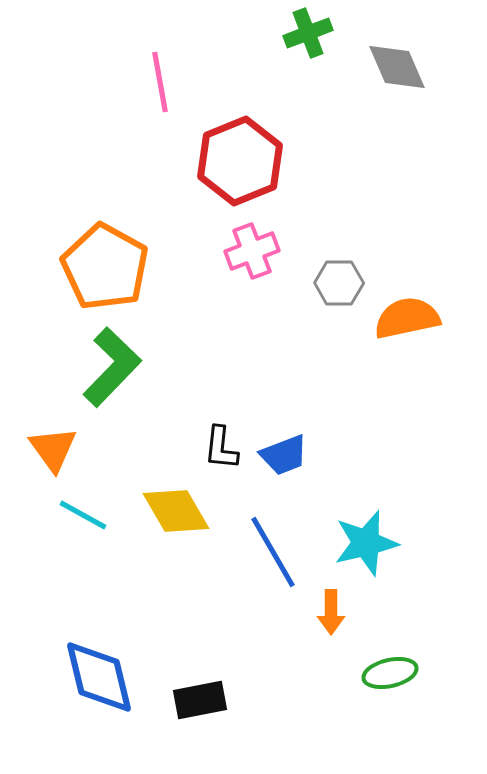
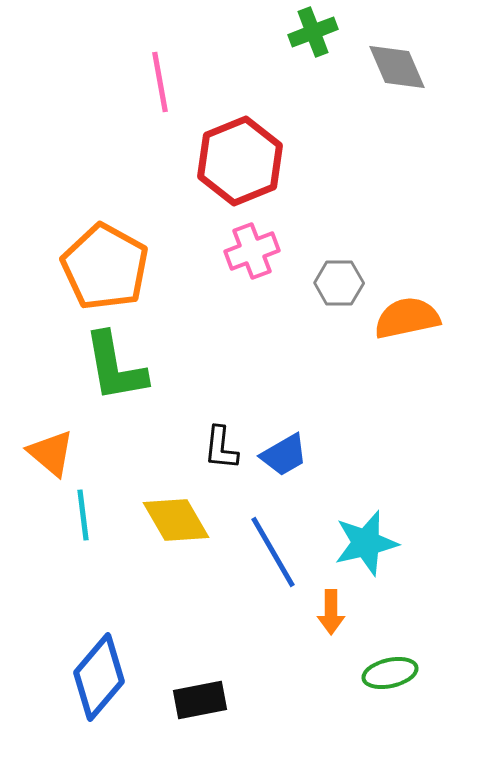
green cross: moved 5 px right, 1 px up
green L-shape: moved 3 px right; rotated 126 degrees clockwise
orange triangle: moved 2 px left, 4 px down; rotated 14 degrees counterclockwise
blue trapezoid: rotated 9 degrees counterclockwise
yellow diamond: moved 9 px down
cyan line: rotated 54 degrees clockwise
blue diamond: rotated 54 degrees clockwise
